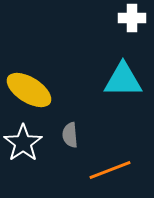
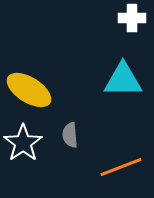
orange line: moved 11 px right, 3 px up
